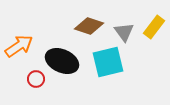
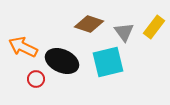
brown diamond: moved 2 px up
orange arrow: moved 4 px right, 1 px down; rotated 120 degrees counterclockwise
